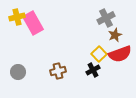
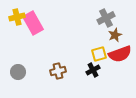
yellow square: rotated 28 degrees clockwise
